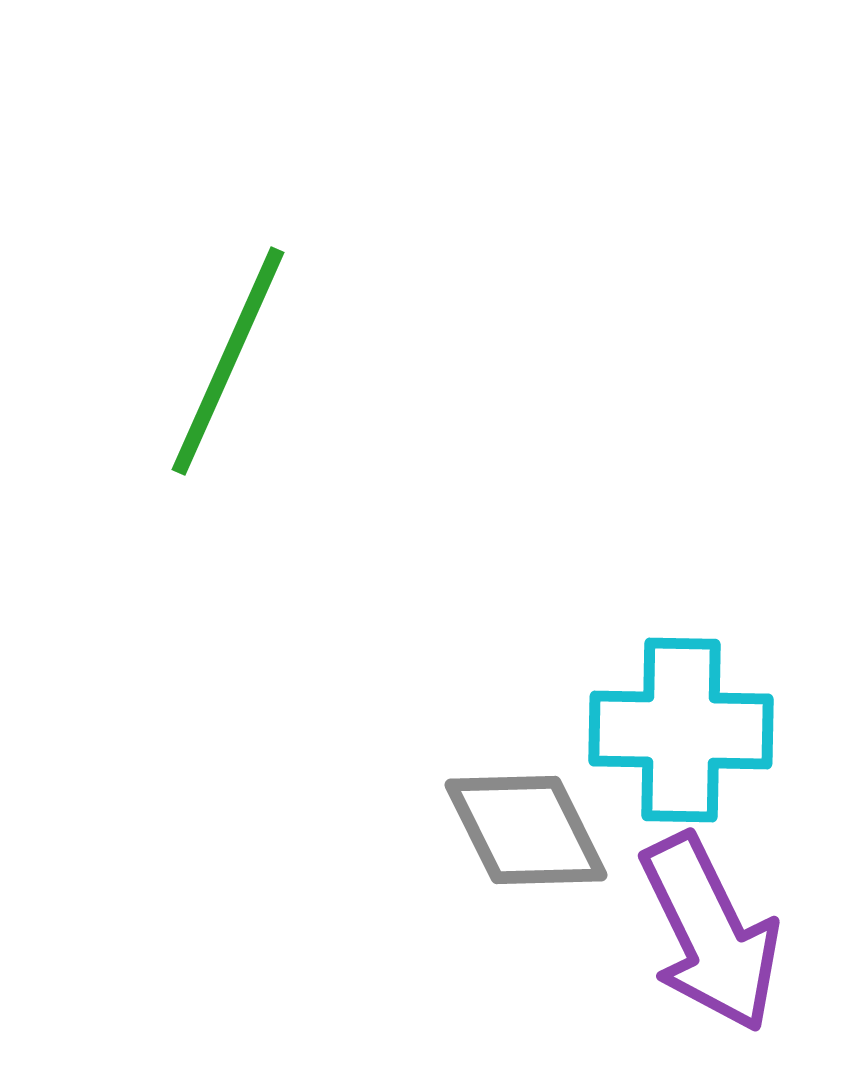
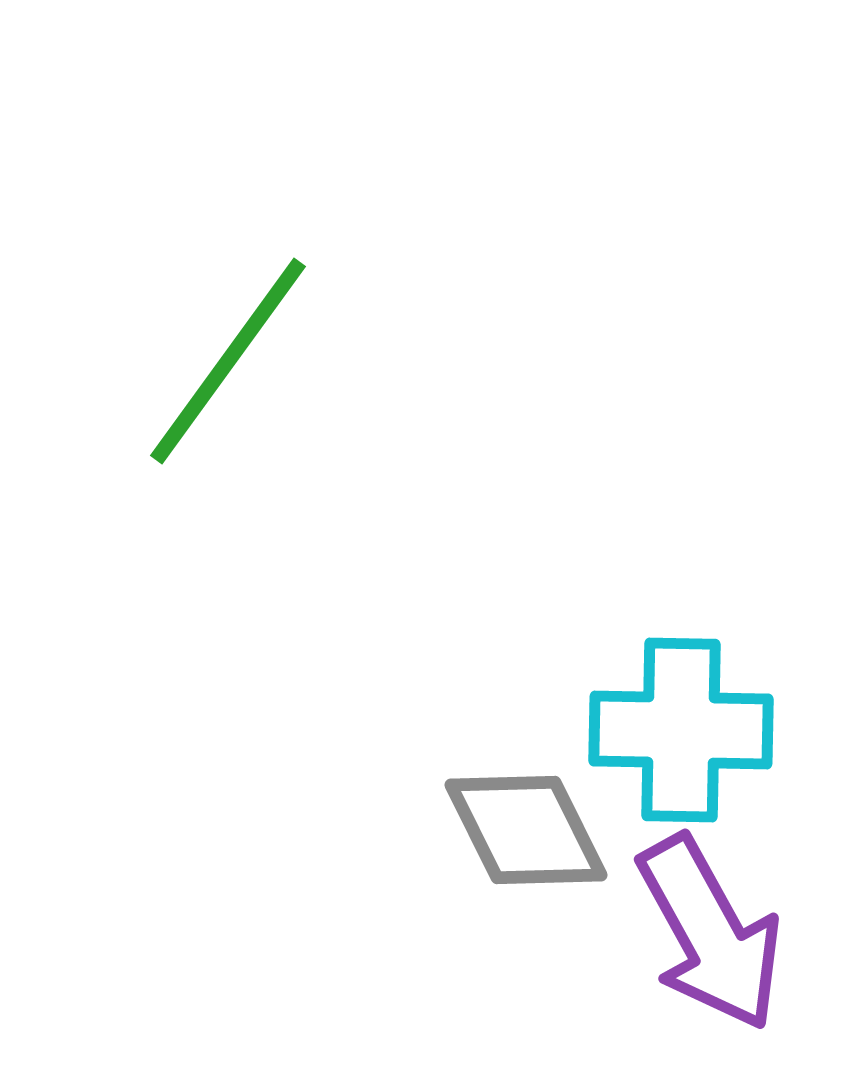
green line: rotated 12 degrees clockwise
purple arrow: rotated 3 degrees counterclockwise
